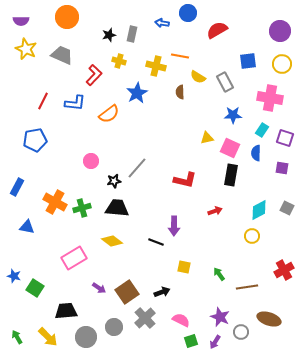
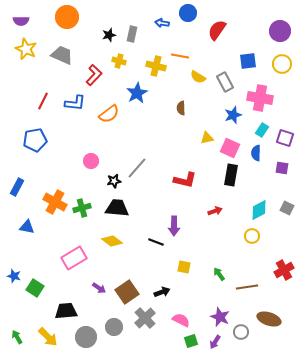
red semicircle at (217, 30): rotated 25 degrees counterclockwise
brown semicircle at (180, 92): moved 1 px right, 16 px down
pink cross at (270, 98): moved 10 px left
blue star at (233, 115): rotated 18 degrees counterclockwise
